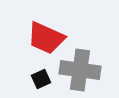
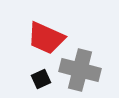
gray cross: rotated 6 degrees clockwise
